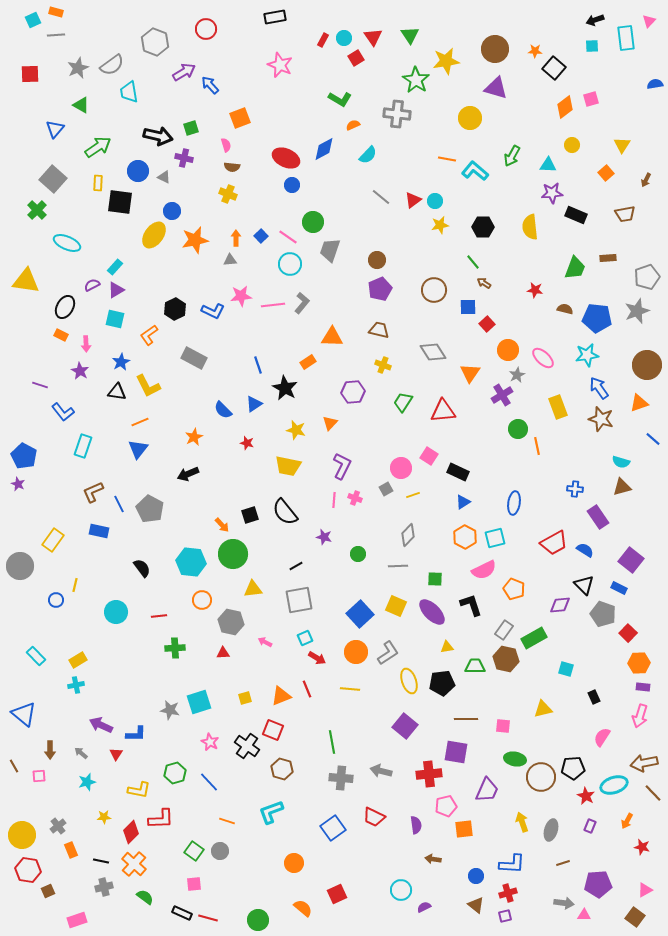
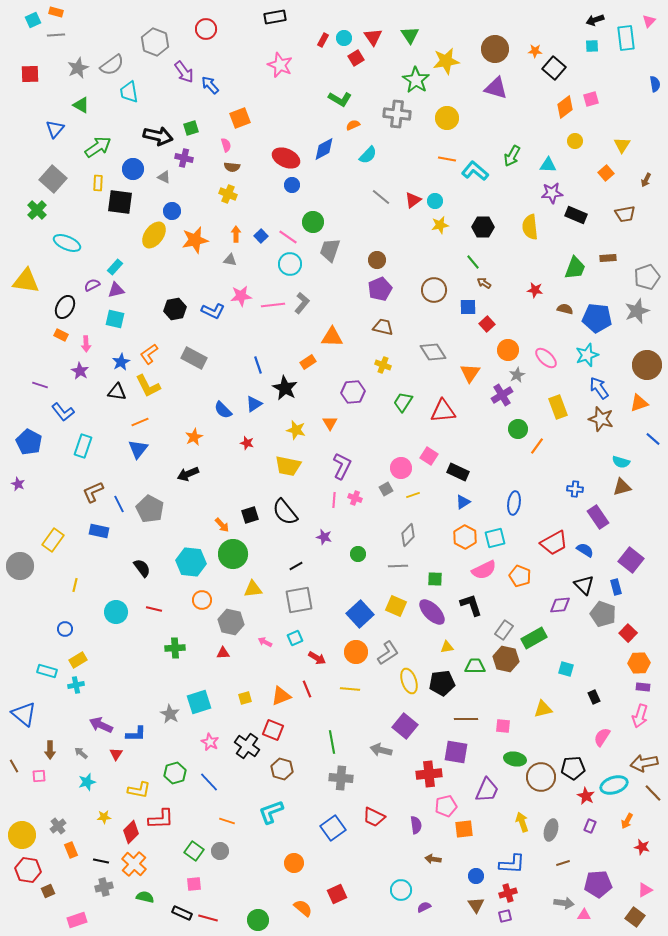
purple arrow at (184, 72): rotated 85 degrees clockwise
blue semicircle at (655, 84): rotated 91 degrees clockwise
yellow circle at (470, 118): moved 23 px left
yellow circle at (572, 145): moved 3 px right, 4 px up
blue circle at (138, 171): moved 5 px left, 2 px up
orange arrow at (236, 238): moved 4 px up
gray triangle at (230, 260): rotated 16 degrees clockwise
purple triangle at (116, 290): rotated 18 degrees clockwise
black hexagon at (175, 309): rotated 15 degrees clockwise
brown trapezoid at (379, 330): moved 4 px right, 3 px up
orange L-shape at (149, 335): moved 19 px down
cyan star at (587, 355): rotated 10 degrees counterclockwise
pink ellipse at (543, 358): moved 3 px right
orange triangle at (330, 423): rotated 14 degrees counterclockwise
orange line at (537, 446): rotated 48 degrees clockwise
blue pentagon at (24, 456): moved 5 px right, 14 px up
blue rectangle at (619, 588): moved 3 px left, 1 px up; rotated 49 degrees clockwise
orange pentagon at (514, 589): moved 6 px right, 13 px up
blue circle at (56, 600): moved 9 px right, 29 px down
red line at (159, 616): moved 5 px left, 7 px up; rotated 21 degrees clockwise
cyan square at (305, 638): moved 10 px left
cyan rectangle at (36, 656): moved 11 px right, 15 px down; rotated 30 degrees counterclockwise
gray star at (170, 710): moved 4 px down; rotated 18 degrees clockwise
gray arrow at (381, 771): moved 21 px up
green semicircle at (145, 897): rotated 24 degrees counterclockwise
brown triangle at (476, 905): rotated 18 degrees clockwise
